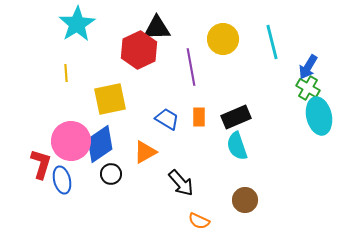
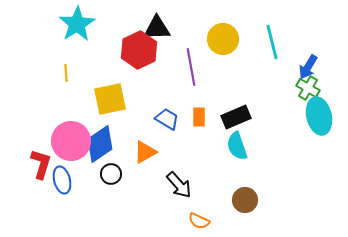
black arrow: moved 2 px left, 2 px down
